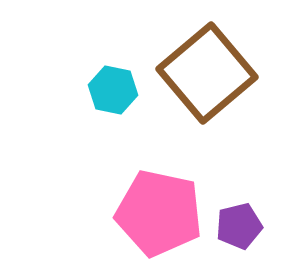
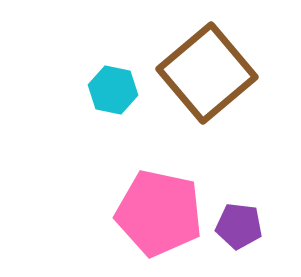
purple pentagon: rotated 21 degrees clockwise
